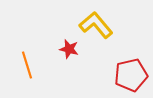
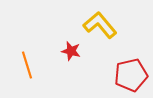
yellow L-shape: moved 4 px right
red star: moved 2 px right, 2 px down
